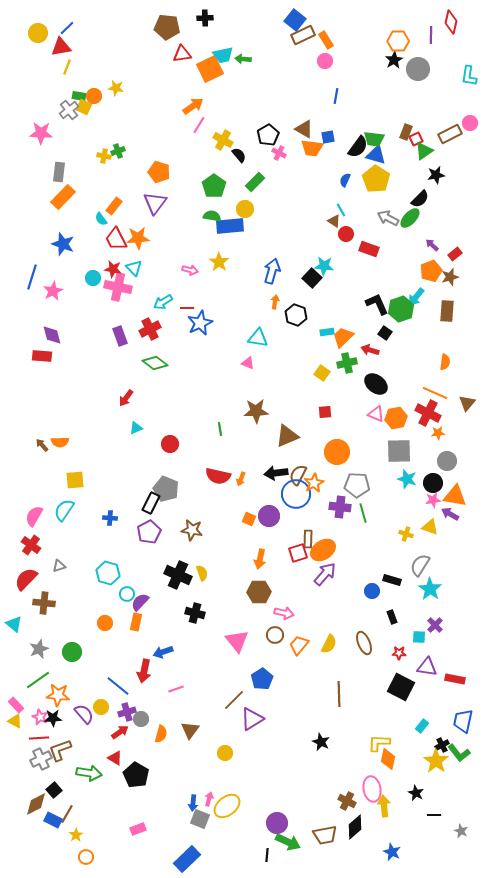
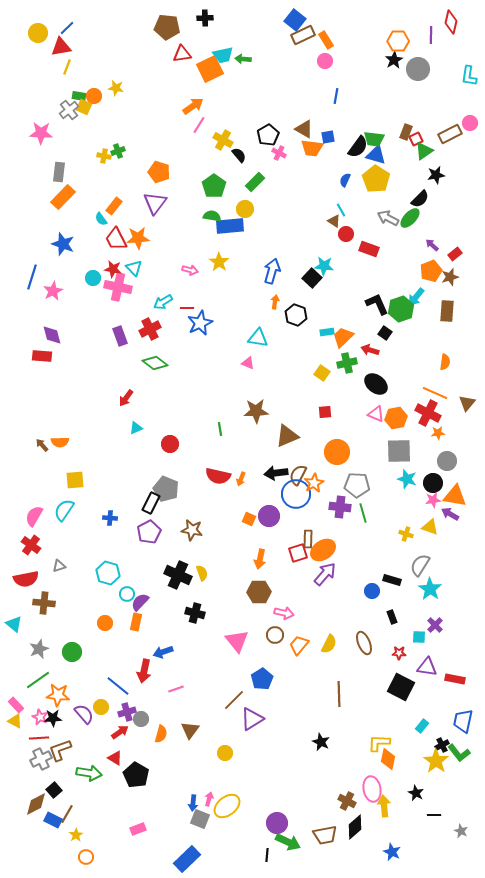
red semicircle at (26, 579): rotated 145 degrees counterclockwise
